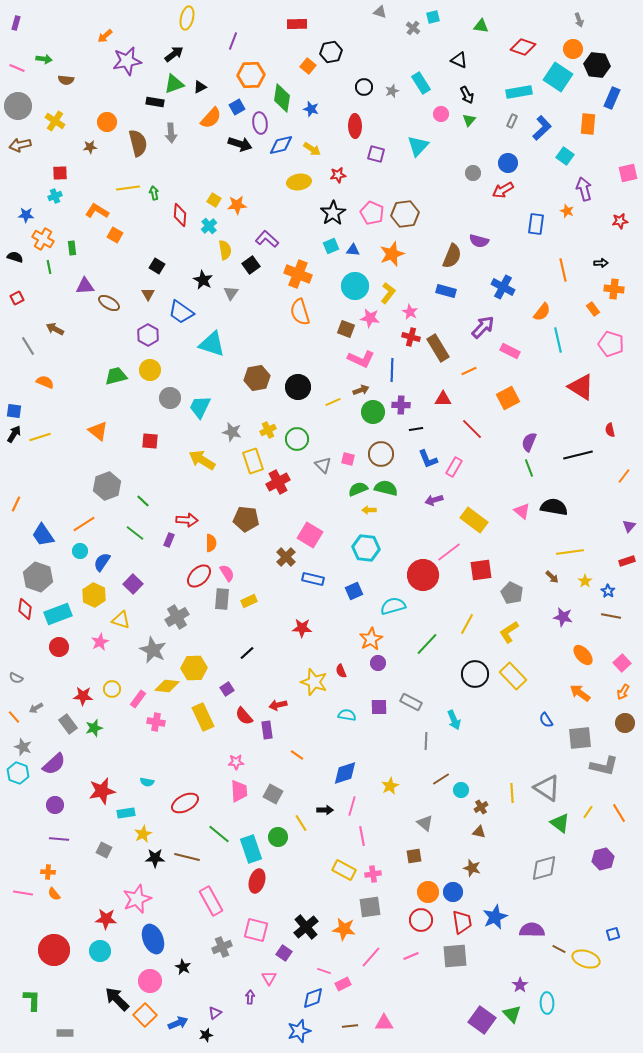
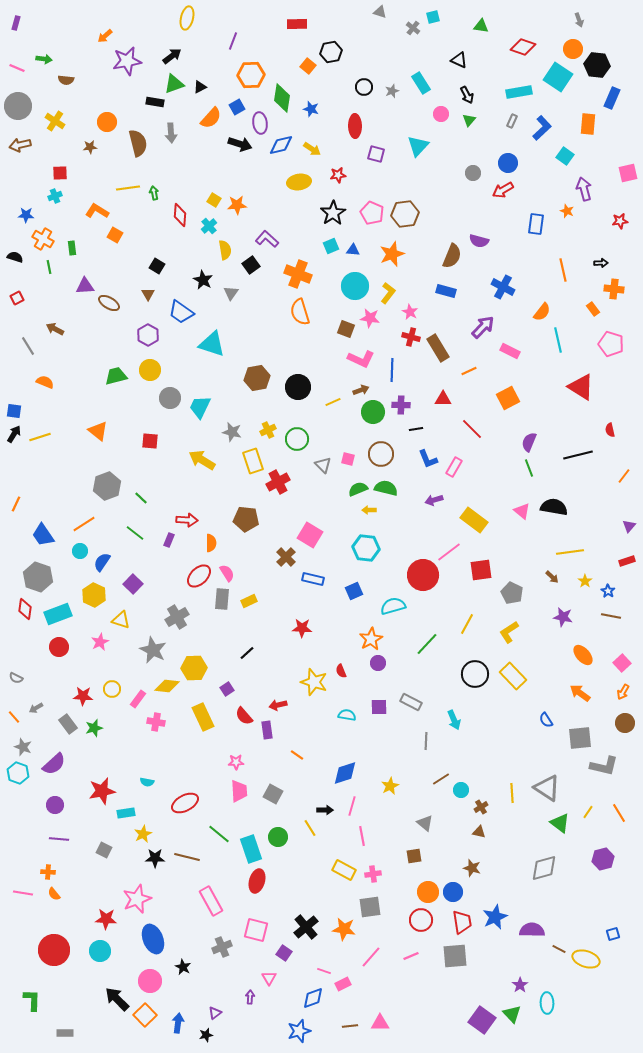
black arrow at (174, 54): moved 2 px left, 2 px down
green line at (143, 501): moved 2 px left, 3 px up
yellow line at (301, 823): moved 9 px right, 5 px down
blue arrow at (178, 1023): rotated 60 degrees counterclockwise
pink triangle at (384, 1023): moved 4 px left
